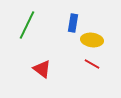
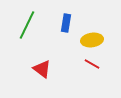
blue rectangle: moved 7 px left
yellow ellipse: rotated 15 degrees counterclockwise
